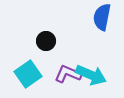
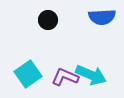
blue semicircle: rotated 104 degrees counterclockwise
black circle: moved 2 px right, 21 px up
purple L-shape: moved 3 px left, 3 px down
